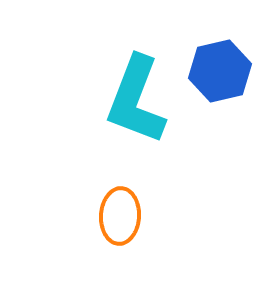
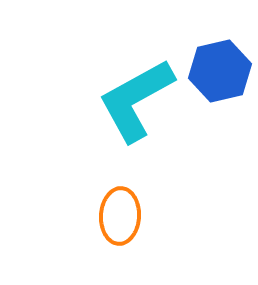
cyan L-shape: rotated 40 degrees clockwise
